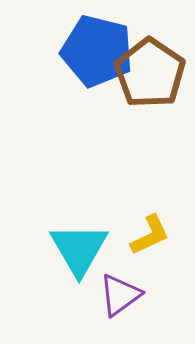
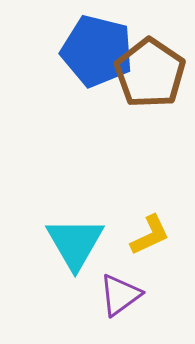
cyan triangle: moved 4 px left, 6 px up
